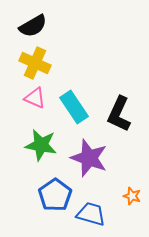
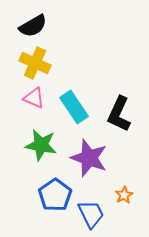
pink triangle: moved 1 px left
orange star: moved 8 px left, 1 px up; rotated 24 degrees clockwise
blue trapezoid: rotated 48 degrees clockwise
